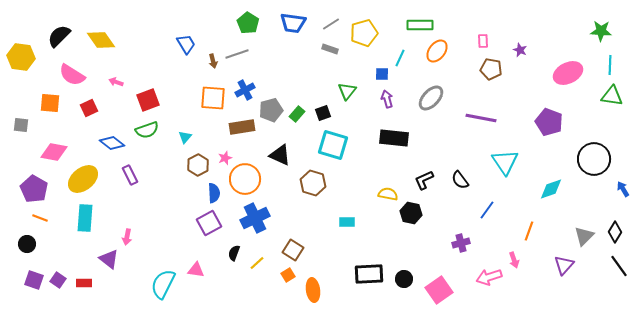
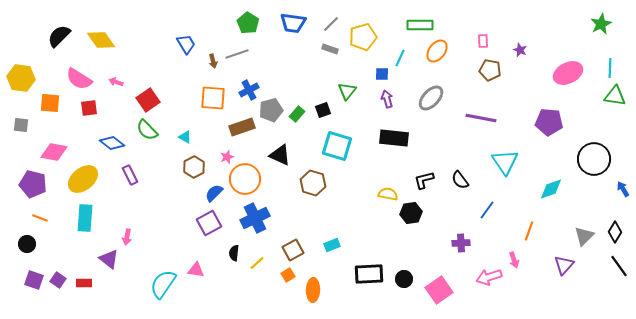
gray line at (331, 24): rotated 12 degrees counterclockwise
green star at (601, 31): moved 7 px up; rotated 30 degrees counterclockwise
yellow pentagon at (364, 33): moved 1 px left, 4 px down
yellow hexagon at (21, 57): moved 21 px down
cyan line at (610, 65): moved 3 px down
brown pentagon at (491, 69): moved 1 px left, 1 px down
pink semicircle at (72, 75): moved 7 px right, 4 px down
blue cross at (245, 90): moved 4 px right
green triangle at (612, 96): moved 3 px right
red square at (148, 100): rotated 15 degrees counterclockwise
red square at (89, 108): rotated 18 degrees clockwise
black square at (323, 113): moved 3 px up
purple pentagon at (549, 122): rotated 16 degrees counterclockwise
brown rectangle at (242, 127): rotated 10 degrees counterclockwise
green semicircle at (147, 130): rotated 65 degrees clockwise
cyan triangle at (185, 137): rotated 40 degrees counterclockwise
cyan square at (333, 145): moved 4 px right, 1 px down
pink star at (225, 158): moved 2 px right, 1 px up
brown hexagon at (198, 165): moved 4 px left, 2 px down
black L-shape at (424, 180): rotated 10 degrees clockwise
purple pentagon at (34, 189): moved 1 px left, 5 px up; rotated 16 degrees counterclockwise
blue semicircle at (214, 193): rotated 132 degrees counterclockwise
black hexagon at (411, 213): rotated 20 degrees counterclockwise
cyan rectangle at (347, 222): moved 15 px left, 23 px down; rotated 21 degrees counterclockwise
purple cross at (461, 243): rotated 12 degrees clockwise
brown square at (293, 250): rotated 30 degrees clockwise
black semicircle at (234, 253): rotated 14 degrees counterclockwise
cyan semicircle at (163, 284): rotated 8 degrees clockwise
orange ellipse at (313, 290): rotated 10 degrees clockwise
